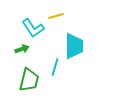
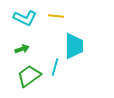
yellow line: rotated 21 degrees clockwise
cyan L-shape: moved 8 px left, 10 px up; rotated 30 degrees counterclockwise
green trapezoid: moved 4 px up; rotated 140 degrees counterclockwise
